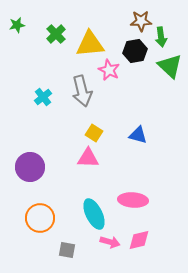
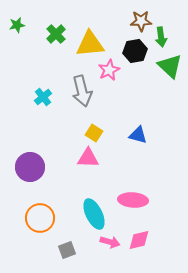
pink star: rotated 20 degrees clockwise
gray square: rotated 30 degrees counterclockwise
